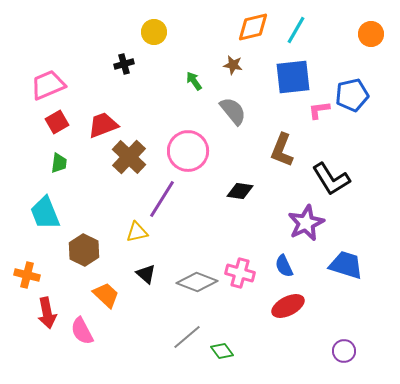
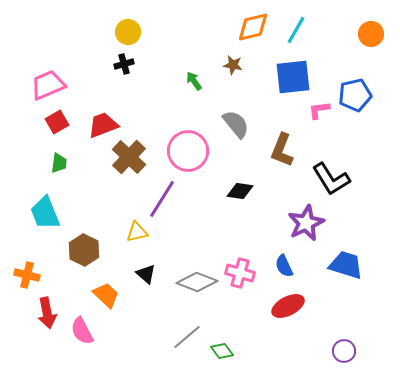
yellow circle: moved 26 px left
blue pentagon: moved 3 px right
gray semicircle: moved 3 px right, 13 px down
